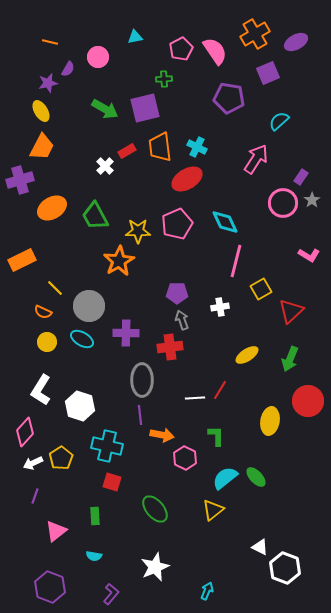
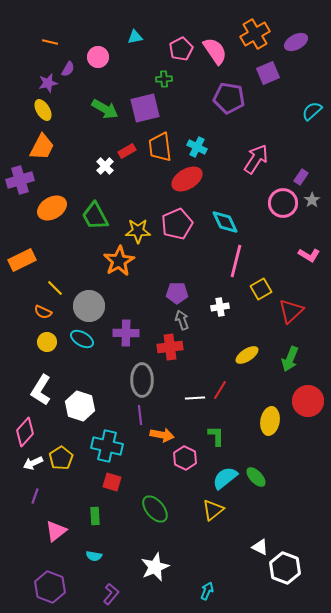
yellow ellipse at (41, 111): moved 2 px right, 1 px up
cyan semicircle at (279, 121): moved 33 px right, 10 px up
